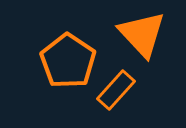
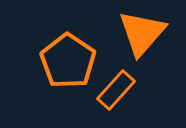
orange triangle: moved 1 px up; rotated 24 degrees clockwise
